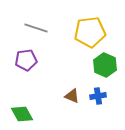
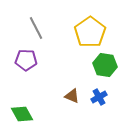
gray line: rotated 45 degrees clockwise
yellow pentagon: rotated 28 degrees counterclockwise
purple pentagon: rotated 10 degrees clockwise
green hexagon: rotated 15 degrees counterclockwise
blue cross: moved 1 px right, 1 px down; rotated 21 degrees counterclockwise
